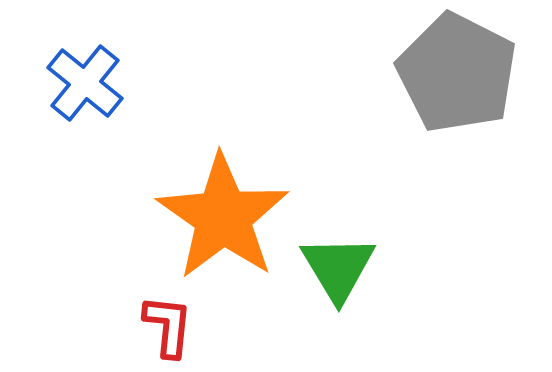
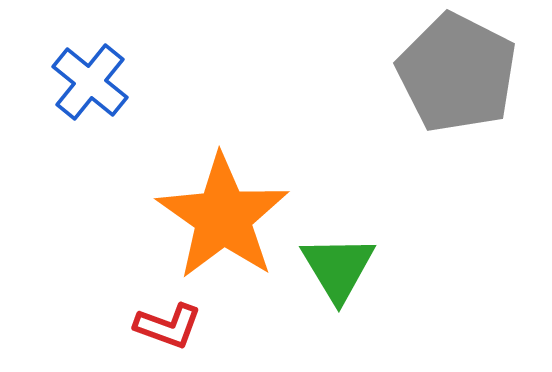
blue cross: moved 5 px right, 1 px up
red L-shape: rotated 104 degrees clockwise
